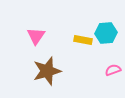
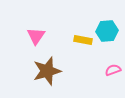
cyan hexagon: moved 1 px right, 2 px up
